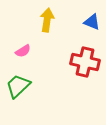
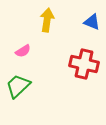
red cross: moved 1 px left, 2 px down
